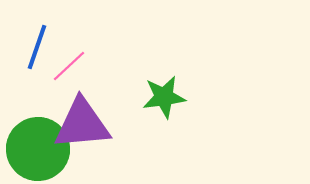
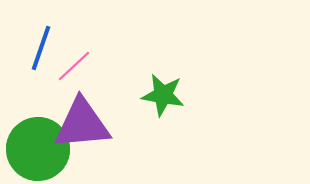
blue line: moved 4 px right, 1 px down
pink line: moved 5 px right
green star: moved 1 px left, 2 px up; rotated 18 degrees clockwise
